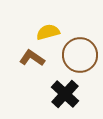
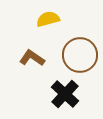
yellow semicircle: moved 13 px up
